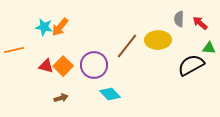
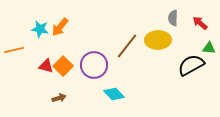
gray semicircle: moved 6 px left, 1 px up
cyan star: moved 4 px left, 2 px down
cyan diamond: moved 4 px right
brown arrow: moved 2 px left
